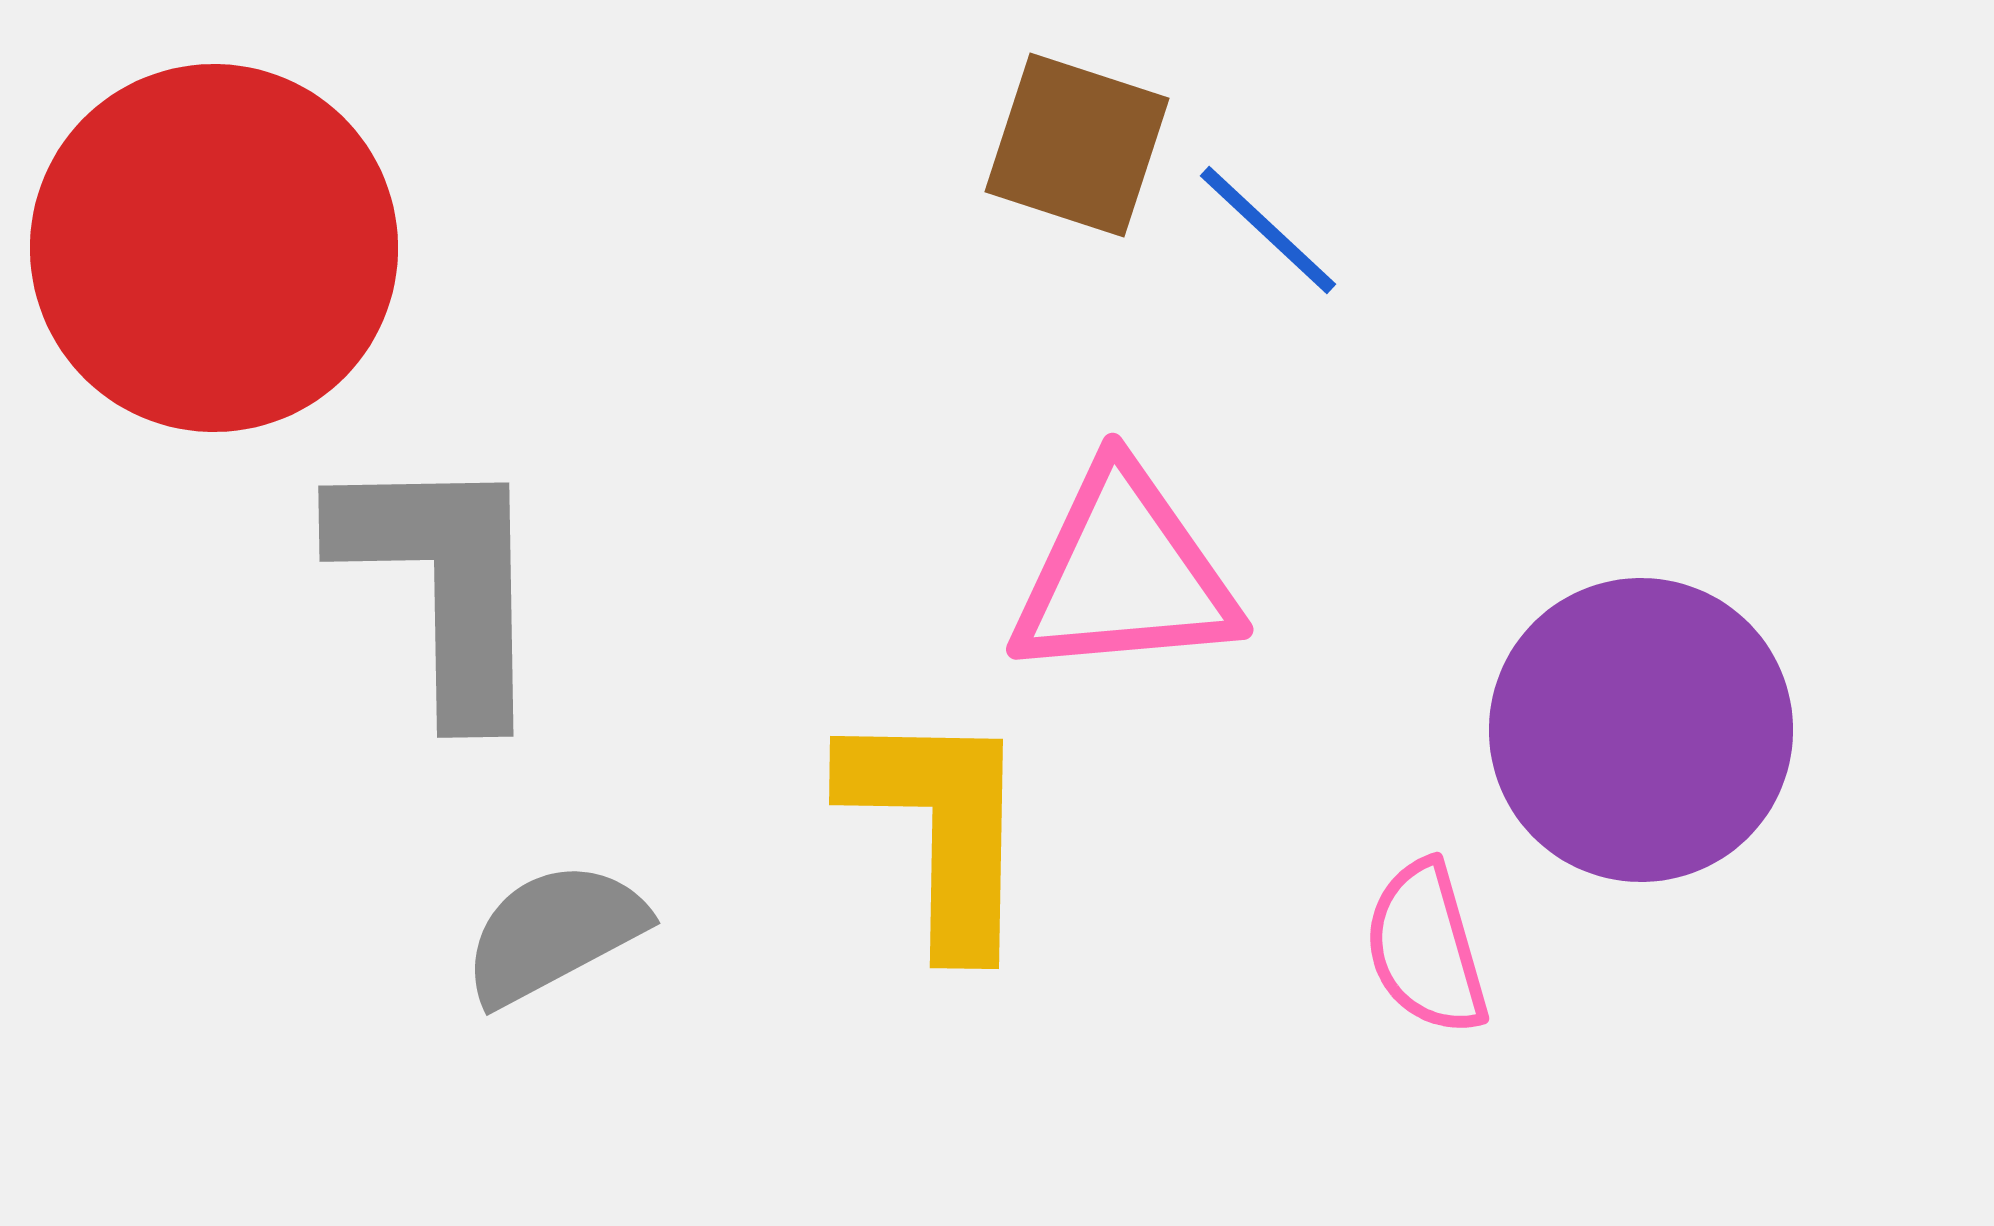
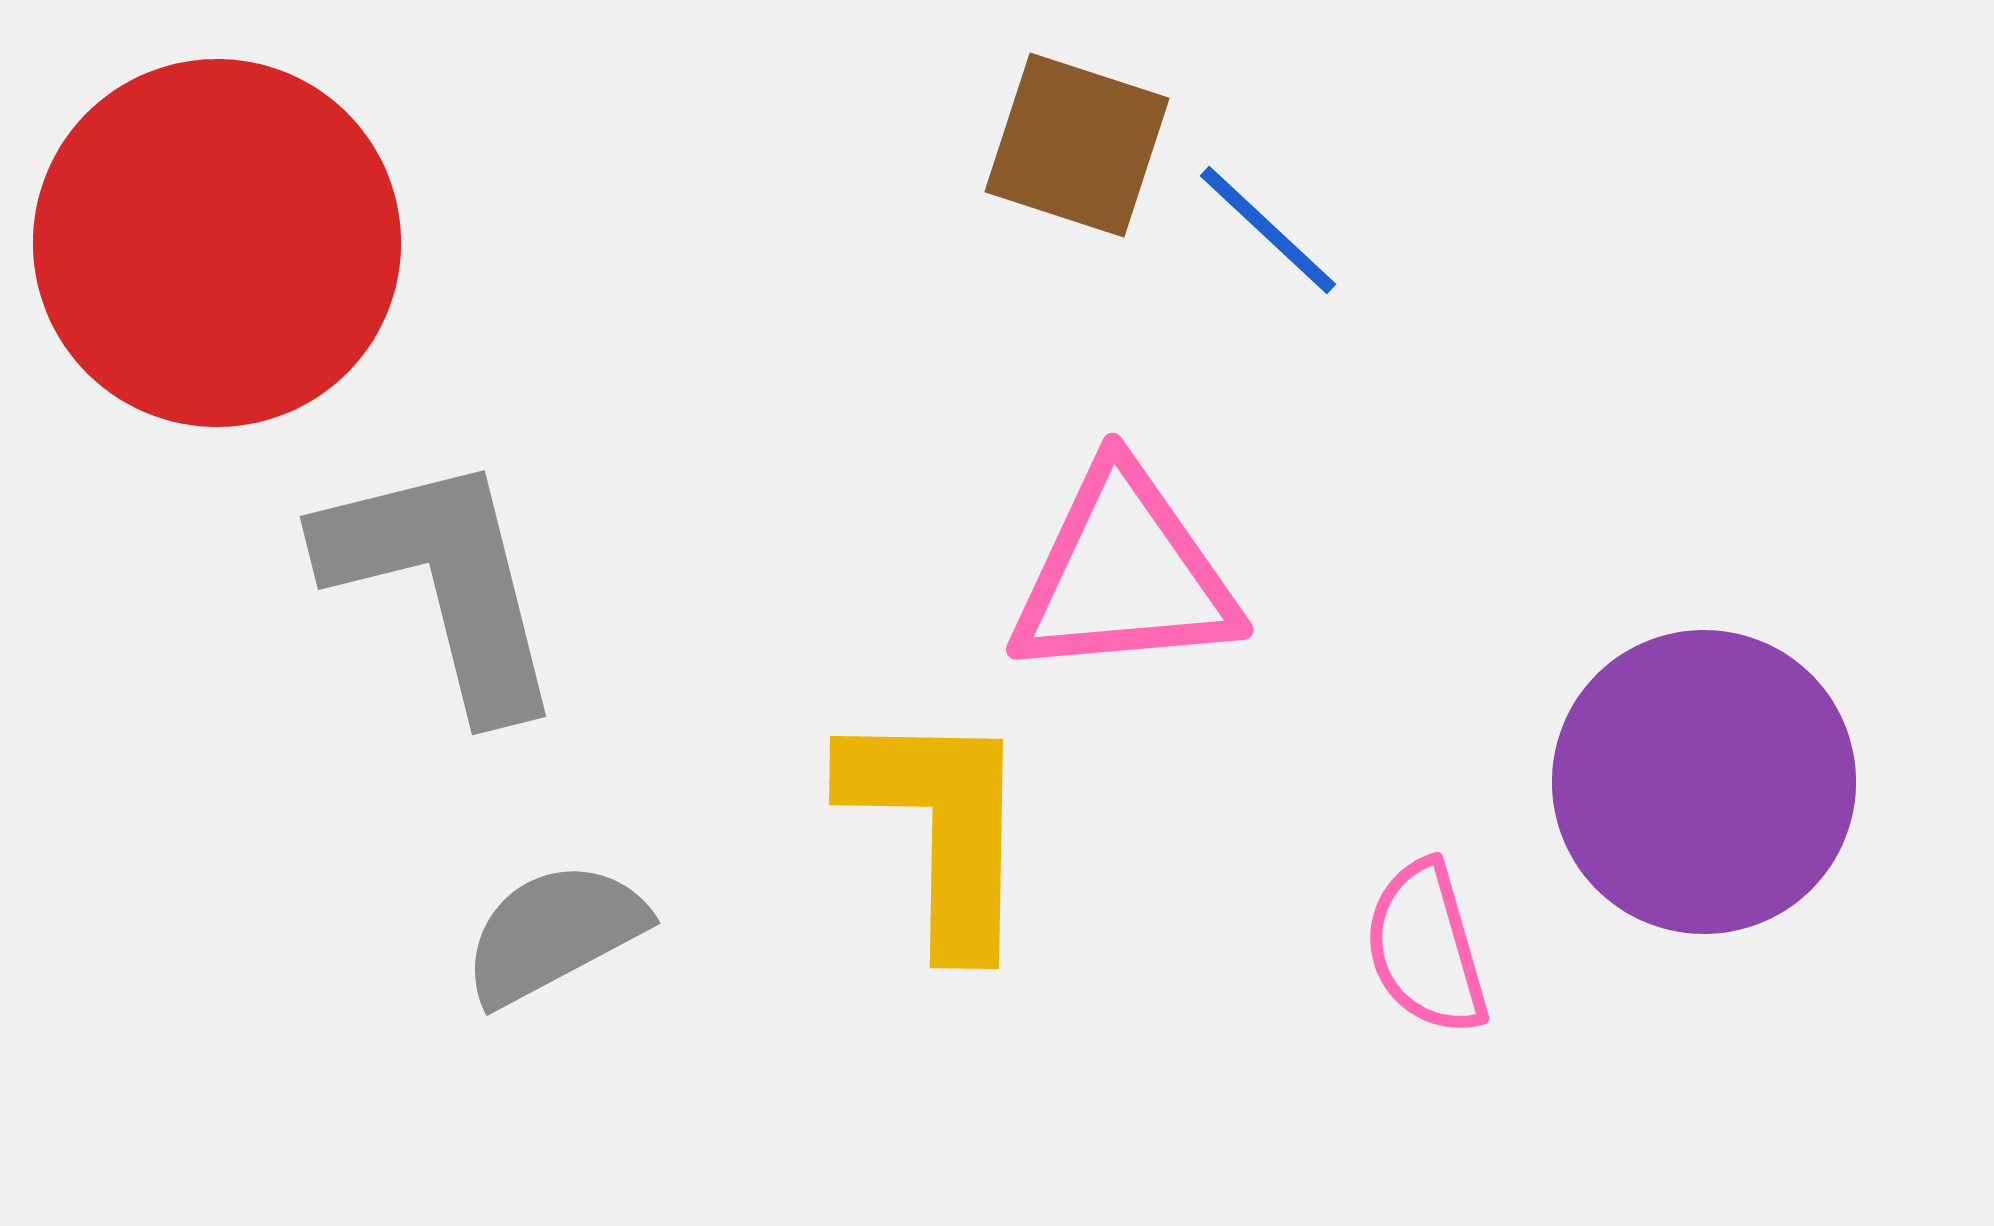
red circle: moved 3 px right, 5 px up
gray L-shape: rotated 13 degrees counterclockwise
purple circle: moved 63 px right, 52 px down
